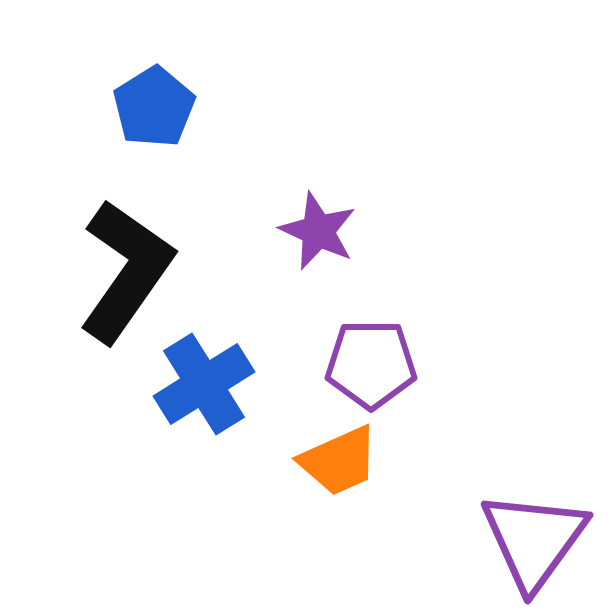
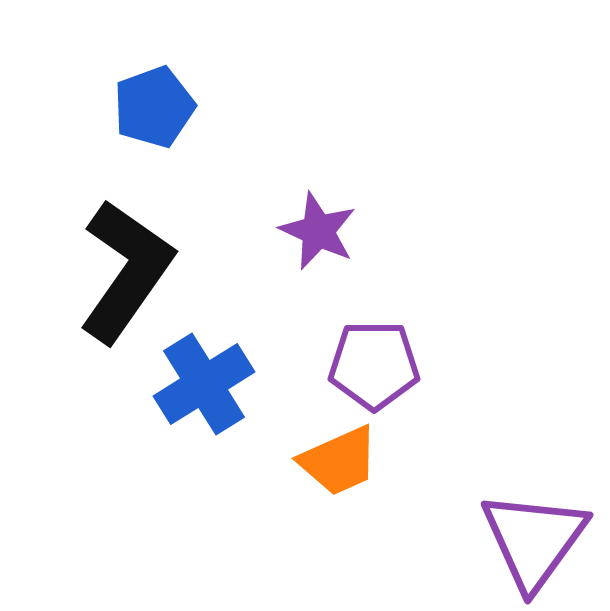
blue pentagon: rotated 12 degrees clockwise
purple pentagon: moved 3 px right, 1 px down
